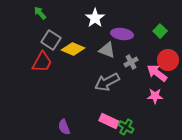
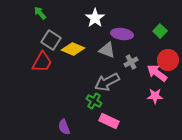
green cross: moved 32 px left, 26 px up
